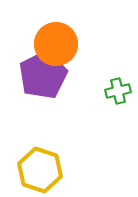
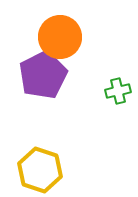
orange circle: moved 4 px right, 7 px up
